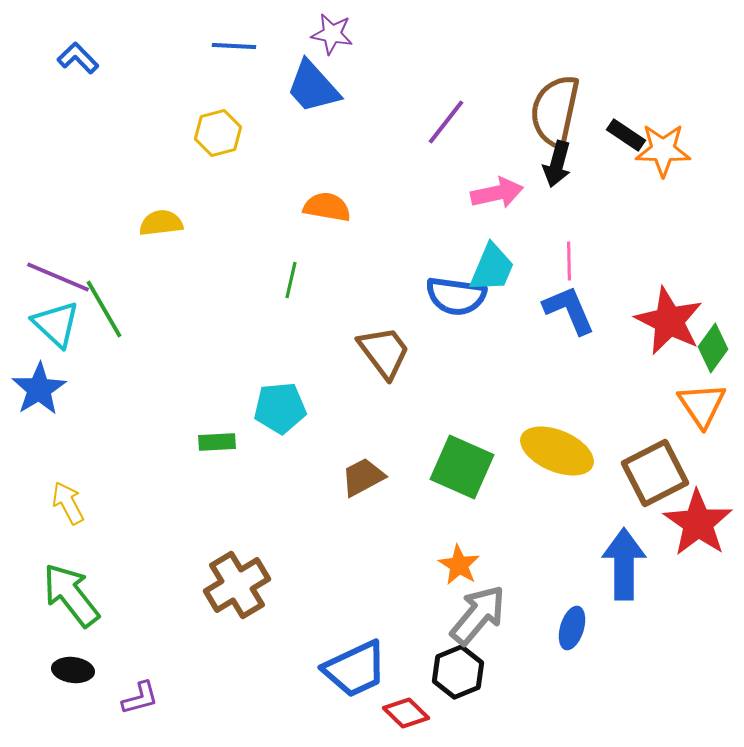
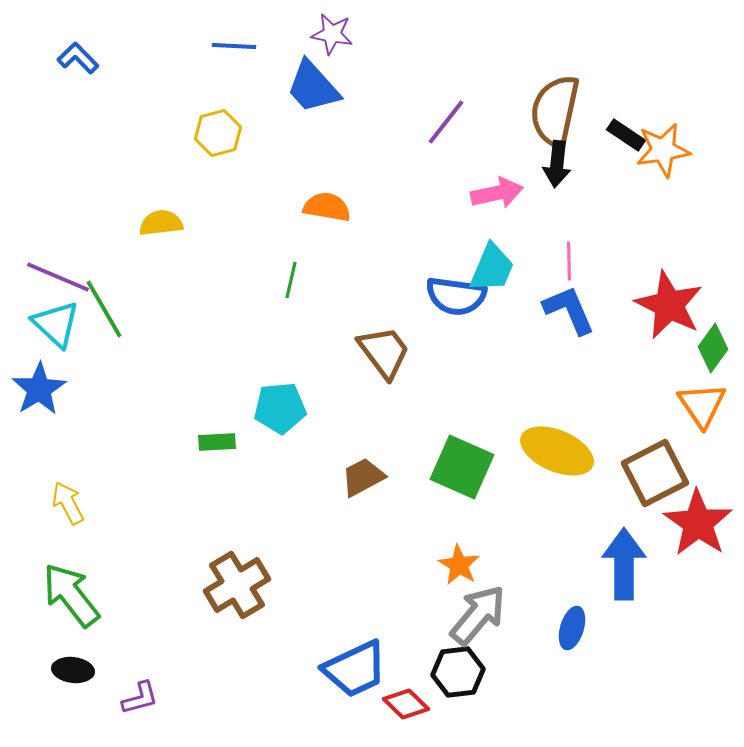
orange star at (663, 150): rotated 10 degrees counterclockwise
black arrow at (557, 164): rotated 9 degrees counterclockwise
red star at (669, 321): moved 16 px up
black hexagon at (458, 672): rotated 15 degrees clockwise
red diamond at (406, 713): moved 9 px up
